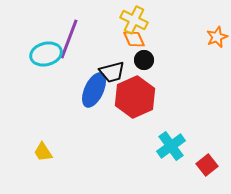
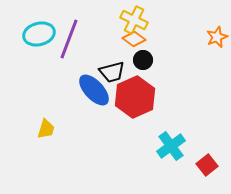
orange diamond: rotated 30 degrees counterclockwise
cyan ellipse: moved 7 px left, 20 px up
black circle: moved 1 px left
blue ellipse: rotated 68 degrees counterclockwise
yellow trapezoid: moved 3 px right, 23 px up; rotated 130 degrees counterclockwise
